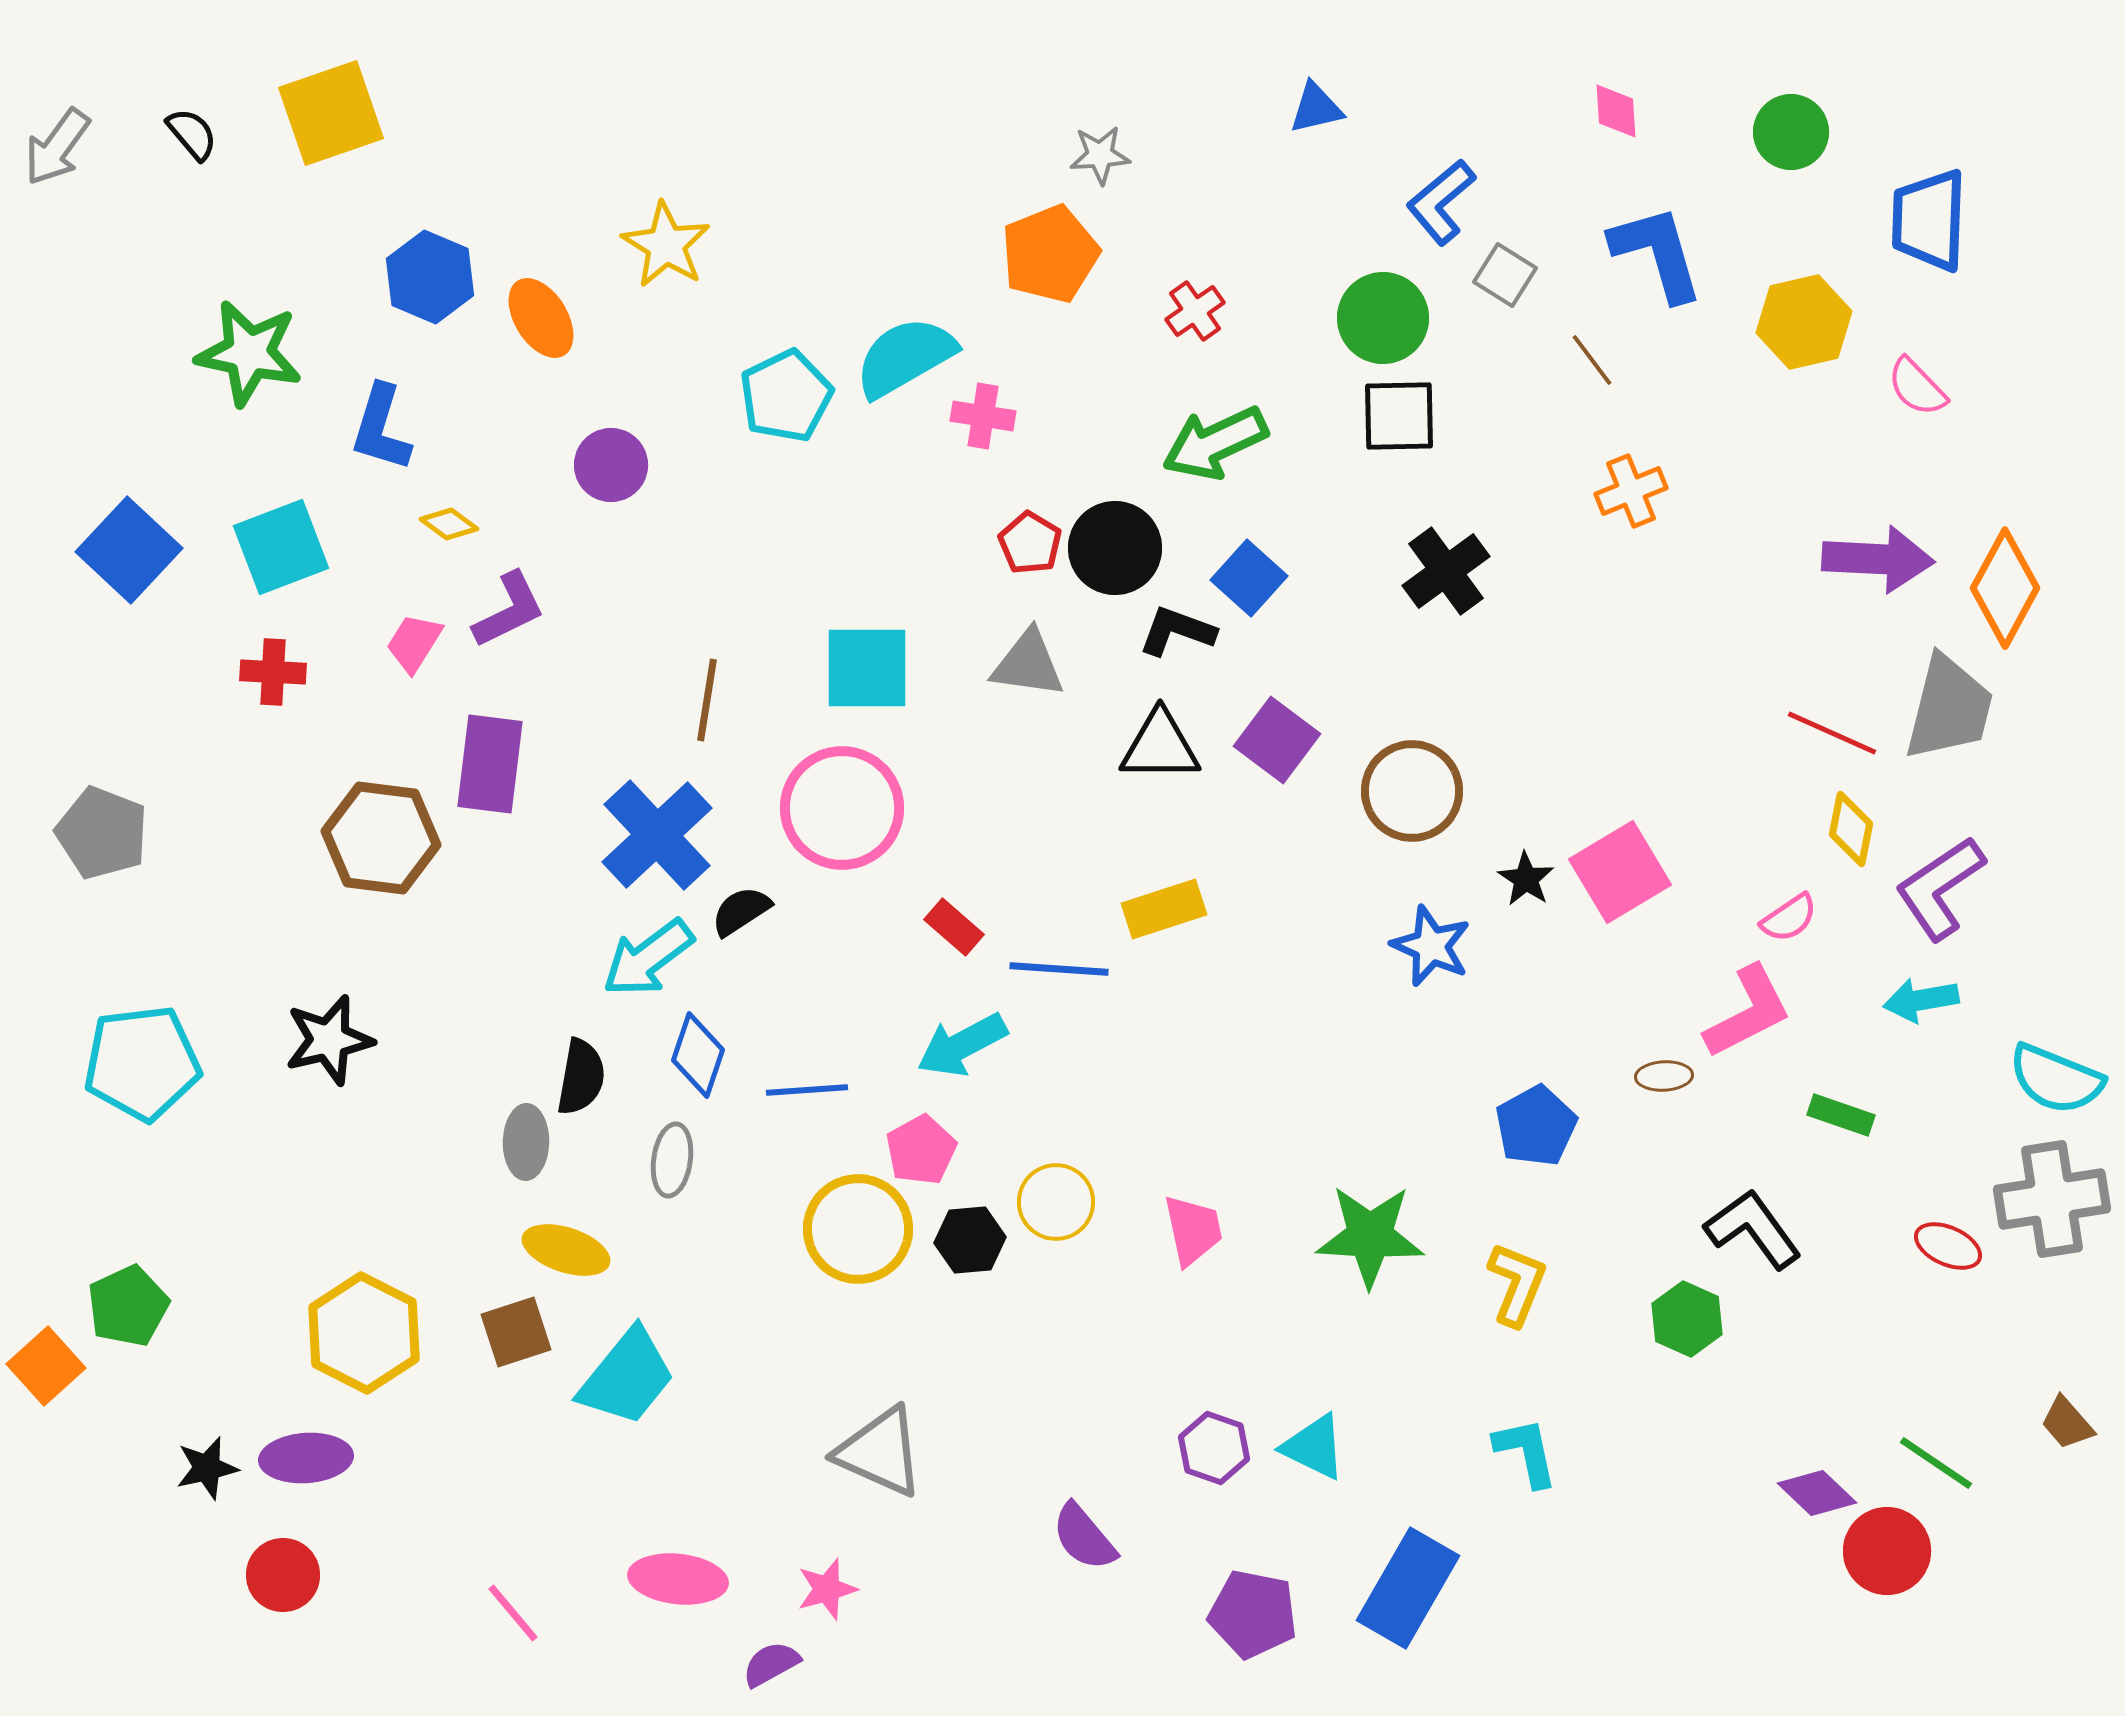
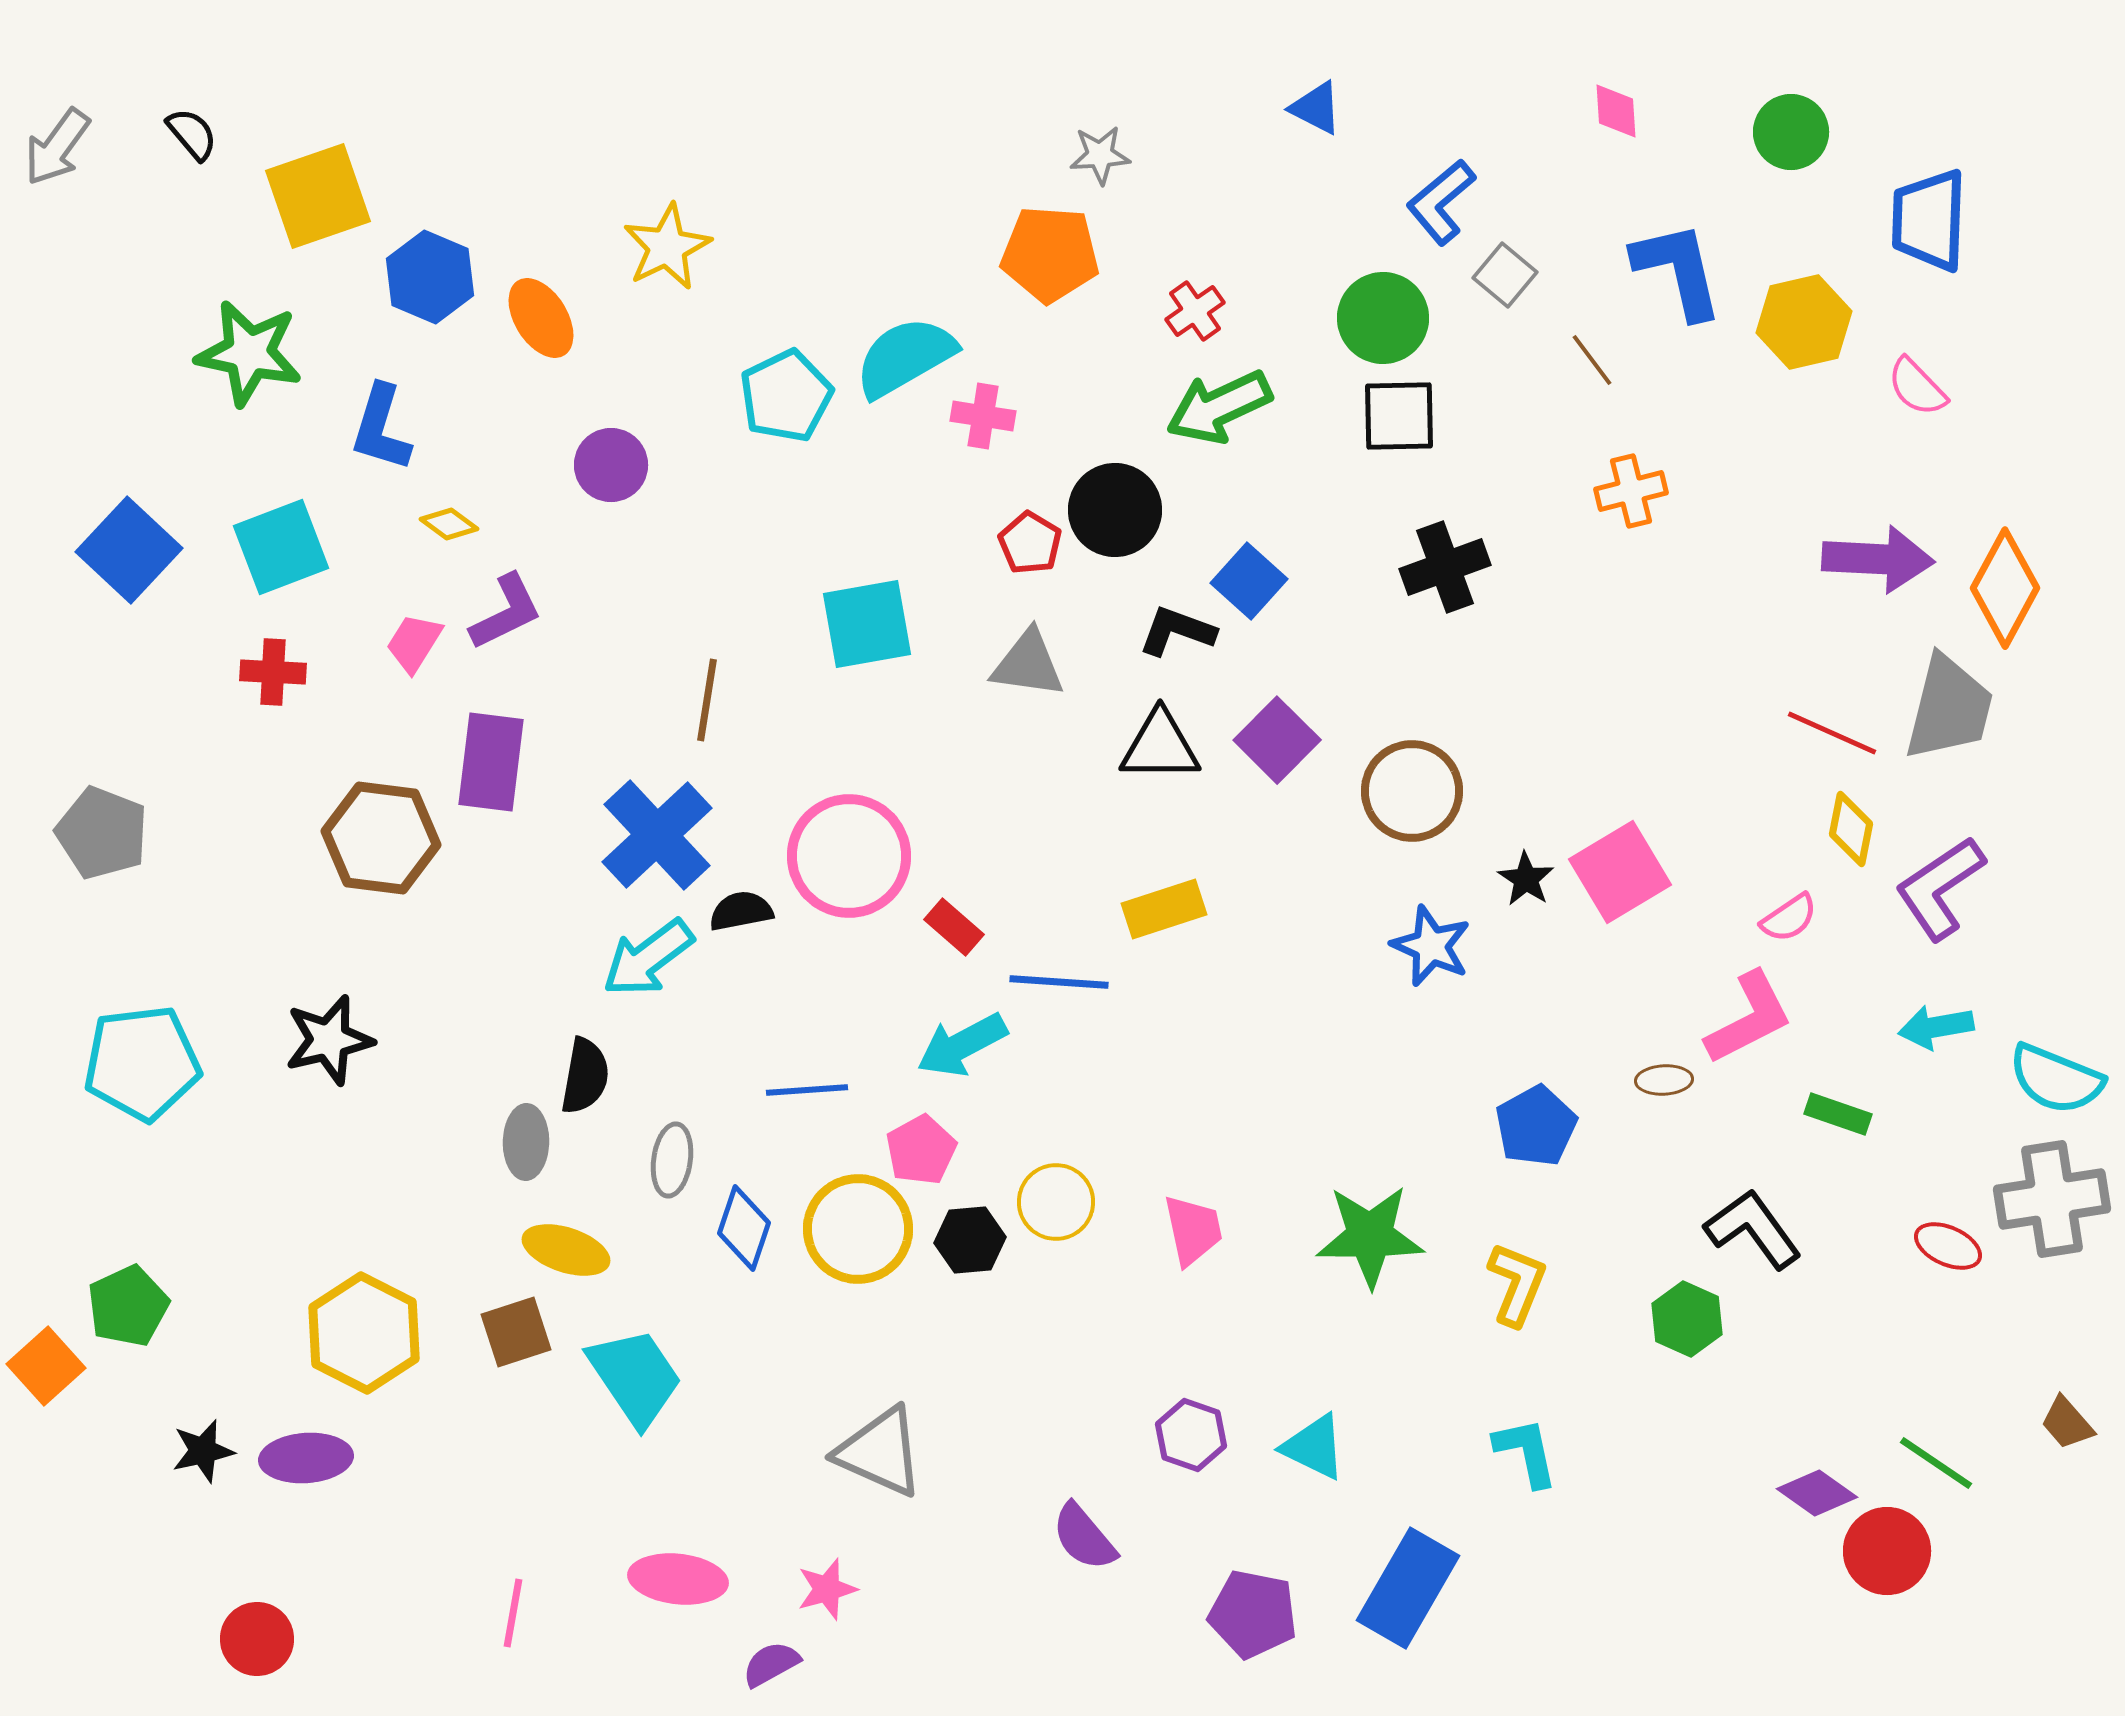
blue triangle at (1316, 108): rotated 40 degrees clockwise
yellow square at (331, 113): moved 13 px left, 83 px down
yellow star at (666, 245): moved 1 px right, 2 px down; rotated 14 degrees clockwise
blue L-shape at (1657, 253): moved 21 px right, 17 px down; rotated 3 degrees clockwise
orange pentagon at (1050, 254): rotated 26 degrees clockwise
gray square at (1505, 275): rotated 8 degrees clockwise
green arrow at (1215, 443): moved 4 px right, 36 px up
orange cross at (1631, 491): rotated 8 degrees clockwise
black circle at (1115, 548): moved 38 px up
black cross at (1446, 571): moved 1 px left, 4 px up; rotated 16 degrees clockwise
blue square at (1249, 578): moved 3 px down
purple L-shape at (509, 610): moved 3 px left, 2 px down
cyan square at (867, 668): moved 44 px up; rotated 10 degrees counterclockwise
purple square at (1277, 740): rotated 8 degrees clockwise
purple rectangle at (490, 764): moved 1 px right, 2 px up
pink circle at (842, 808): moved 7 px right, 48 px down
black semicircle at (741, 911): rotated 22 degrees clockwise
blue line at (1059, 969): moved 13 px down
cyan arrow at (1921, 1000): moved 15 px right, 27 px down
pink L-shape at (1748, 1012): moved 1 px right, 6 px down
blue diamond at (698, 1055): moved 46 px right, 173 px down
brown ellipse at (1664, 1076): moved 4 px down
black semicircle at (581, 1077): moved 4 px right, 1 px up
green rectangle at (1841, 1115): moved 3 px left, 1 px up
green star at (1370, 1236): rotated 3 degrees counterclockwise
cyan trapezoid at (627, 1377): moved 8 px right; rotated 73 degrees counterclockwise
purple hexagon at (1214, 1448): moved 23 px left, 13 px up
black star at (207, 1468): moved 4 px left, 17 px up
purple diamond at (1817, 1493): rotated 8 degrees counterclockwise
red circle at (283, 1575): moved 26 px left, 64 px down
pink line at (513, 1613): rotated 50 degrees clockwise
